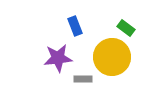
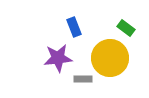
blue rectangle: moved 1 px left, 1 px down
yellow circle: moved 2 px left, 1 px down
